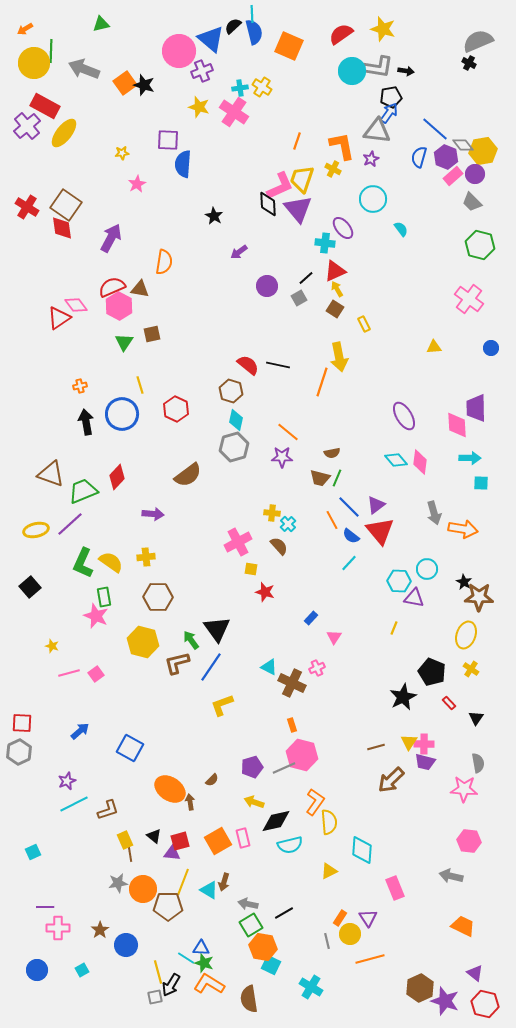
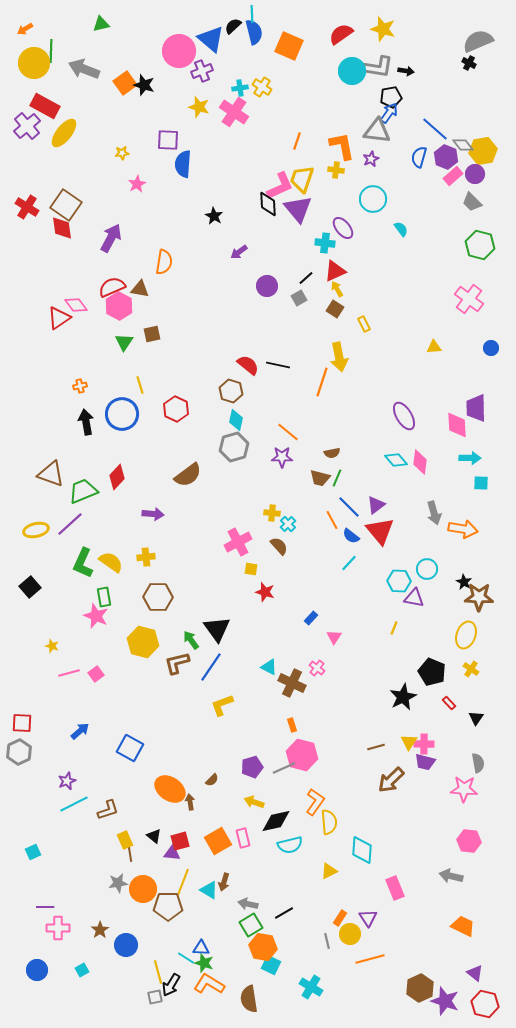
yellow cross at (333, 169): moved 3 px right, 1 px down; rotated 21 degrees counterclockwise
pink cross at (317, 668): rotated 28 degrees counterclockwise
